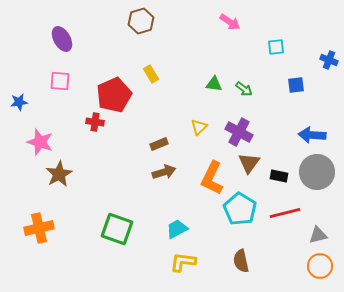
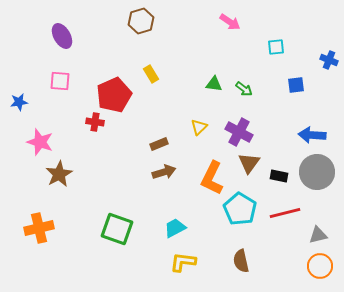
purple ellipse: moved 3 px up
cyan trapezoid: moved 2 px left, 1 px up
